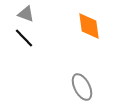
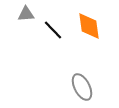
gray triangle: rotated 24 degrees counterclockwise
black line: moved 29 px right, 8 px up
